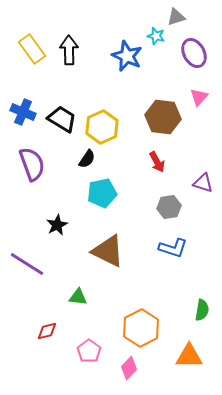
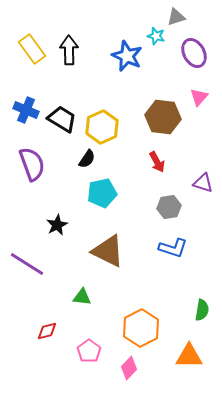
blue cross: moved 3 px right, 2 px up
green triangle: moved 4 px right
